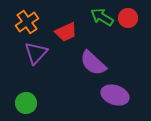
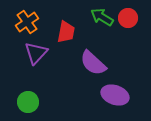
red trapezoid: rotated 55 degrees counterclockwise
green circle: moved 2 px right, 1 px up
